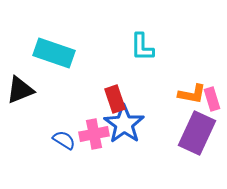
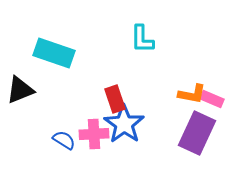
cyan L-shape: moved 8 px up
pink rectangle: rotated 50 degrees counterclockwise
pink cross: rotated 8 degrees clockwise
